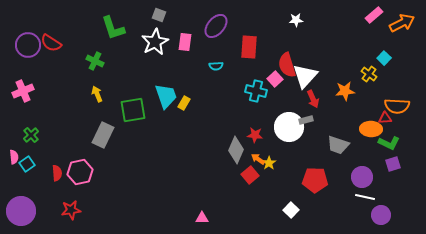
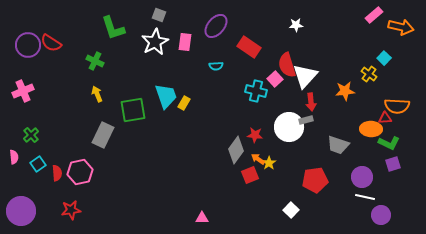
white star at (296, 20): moved 5 px down
orange arrow at (402, 23): moved 1 px left, 4 px down; rotated 40 degrees clockwise
red rectangle at (249, 47): rotated 60 degrees counterclockwise
red arrow at (313, 99): moved 2 px left, 3 px down; rotated 18 degrees clockwise
gray diamond at (236, 150): rotated 12 degrees clockwise
cyan square at (27, 164): moved 11 px right
red square at (250, 175): rotated 18 degrees clockwise
red pentagon at (315, 180): rotated 10 degrees counterclockwise
